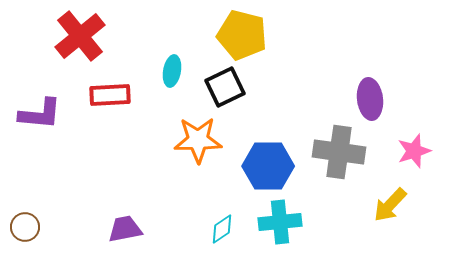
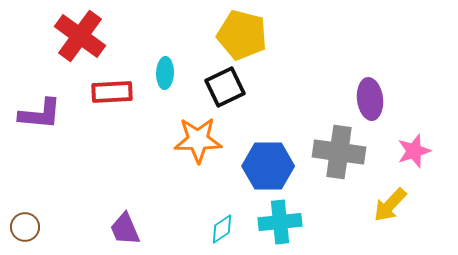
red cross: rotated 15 degrees counterclockwise
cyan ellipse: moved 7 px left, 2 px down; rotated 8 degrees counterclockwise
red rectangle: moved 2 px right, 3 px up
purple trapezoid: rotated 102 degrees counterclockwise
